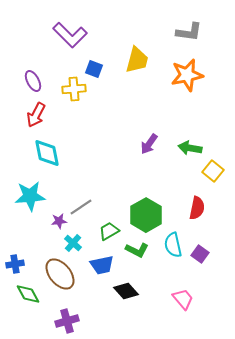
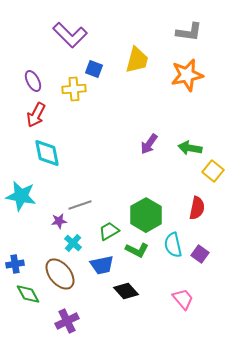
cyan star: moved 9 px left; rotated 16 degrees clockwise
gray line: moved 1 px left, 2 px up; rotated 15 degrees clockwise
purple cross: rotated 10 degrees counterclockwise
